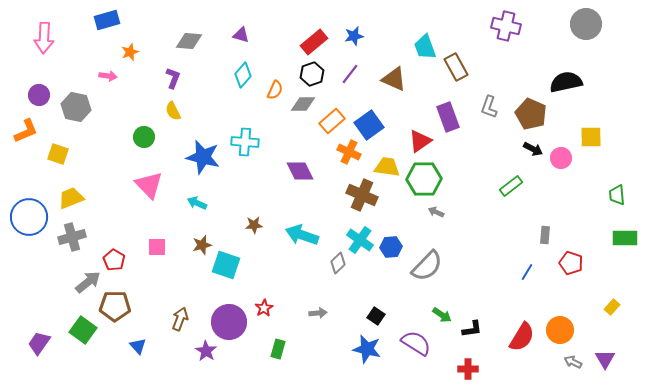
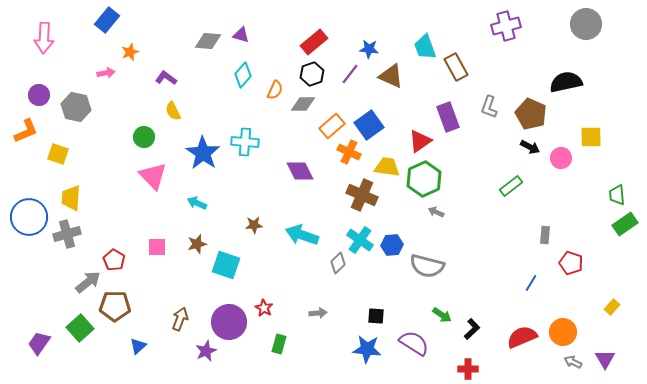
blue rectangle at (107, 20): rotated 35 degrees counterclockwise
purple cross at (506, 26): rotated 28 degrees counterclockwise
blue star at (354, 36): moved 15 px right, 13 px down; rotated 18 degrees clockwise
gray diamond at (189, 41): moved 19 px right
pink arrow at (108, 76): moved 2 px left, 3 px up; rotated 18 degrees counterclockwise
purple L-shape at (173, 78): moved 7 px left; rotated 75 degrees counterclockwise
brown triangle at (394, 79): moved 3 px left, 3 px up
orange rectangle at (332, 121): moved 5 px down
black arrow at (533, 149): moved 3 px left, 2 px up
blue star at (203, 157): moved 4 px up; rotated 20 degrees clockwise
green hexagon at (424, 179): rotated 24 degrees counterclockwise
pink triangle at (149, 185): moved 4 px right, 9 px up
yellow trapezoid at (71, 198): rotated 64 degrees counterclockwise
gray cross at (72, 237): moved 5 px left, 3 px up
green rectangle at (625, 238): moved 14 px up; rotated 35 degrees counterclockwise
brown star at (202, 245): moved 5 px left, 1 px up
blue hexagon at (391, 247): moved 1 px right, 2 px up
gray semicircle at (427, 266): rotated 60 degrees clockwise
blue line at (527, 272): moved 4 px right, 11 px down
red star at (264, 308): rotated 12 degrees counterclockwise
black square at (376, 316): rotated 30 degrees counterclockwise
black L-shape at (472, 329): rotated 35 degrees counterclockwise
green square at (83, 330): moved 3 px left, 2 px up; rotated 12 degrees clockwise
orange circle at (560, 330): moved 3 px right, 2 px down
red semicircle at (522, 337): rotated 144 degrees counterclockwise
purple semicircle at (416, 343): moved 2 px left
blue triangle at (138, 346): rotated 30 degrees clockwise
green rectangle at (278, 349): moved 1 px right, 5 px up
blue star at (367, 349): rotated 8 degrees counterclockwise
purple star at (206, 351): rotated 15 degrees clockwise
